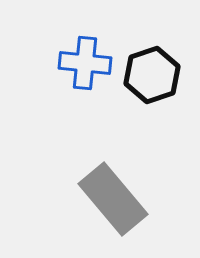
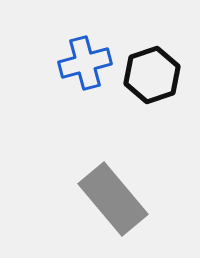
blue cross: rotated 21 degrees counterclockwise
